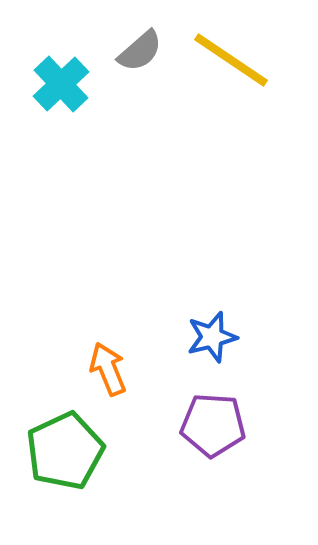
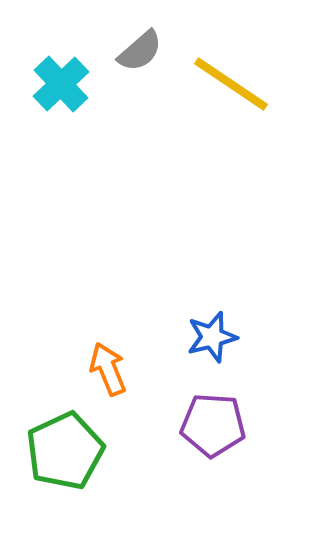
yellow line: moved 24 px down
